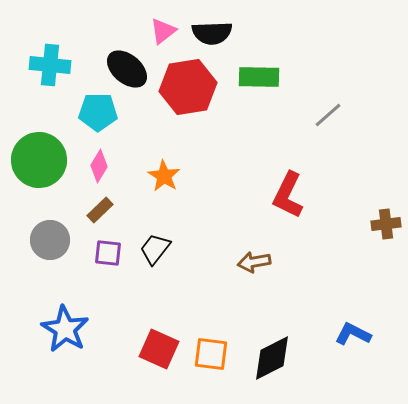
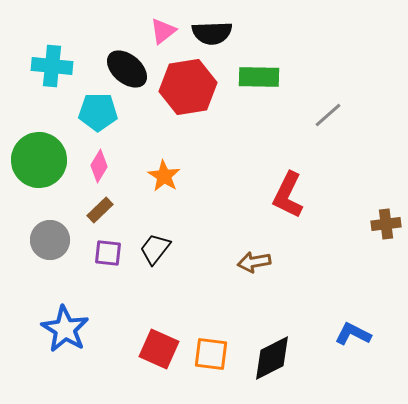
cyan cross: moved 2 px right, 1 px down
